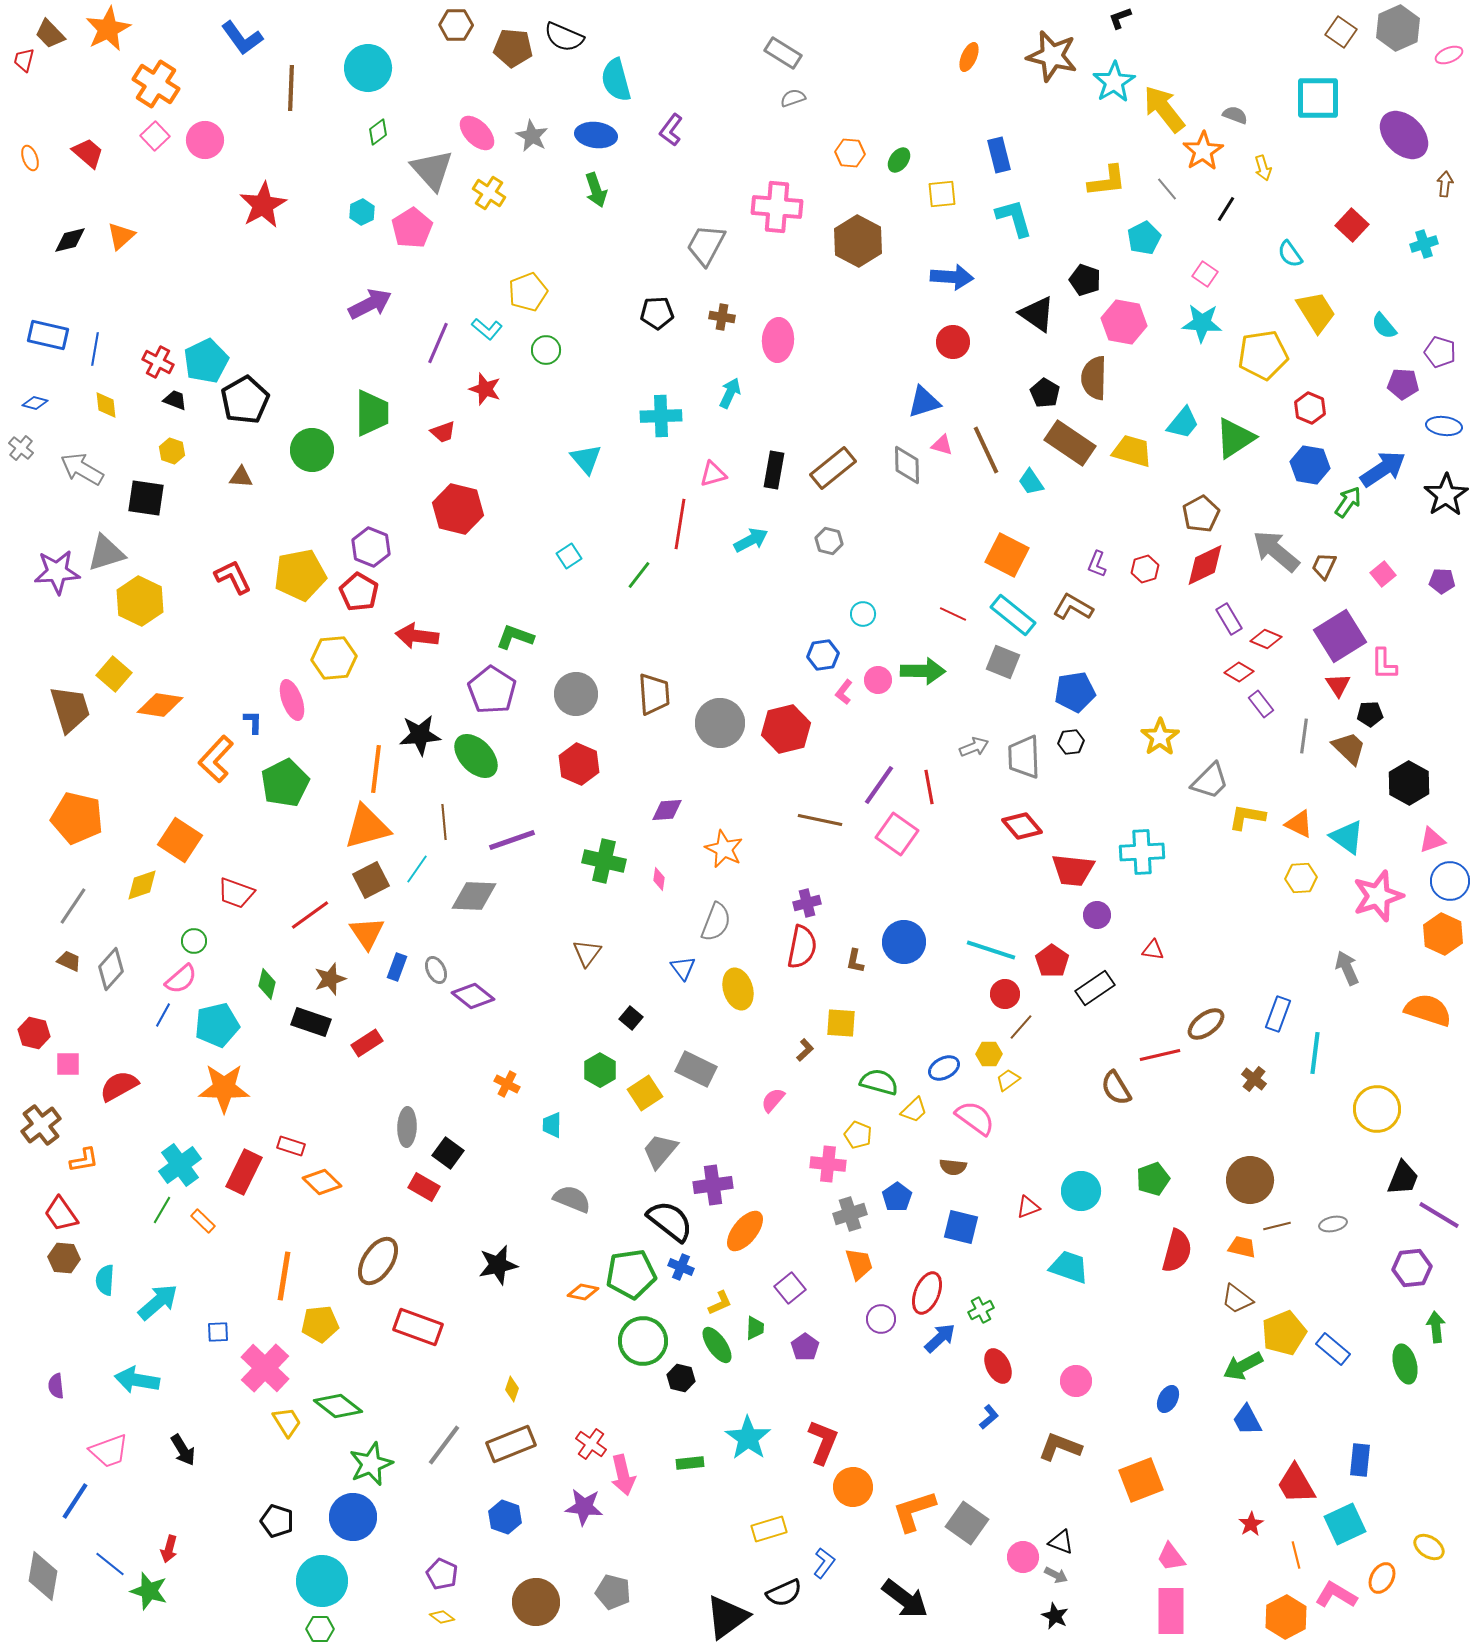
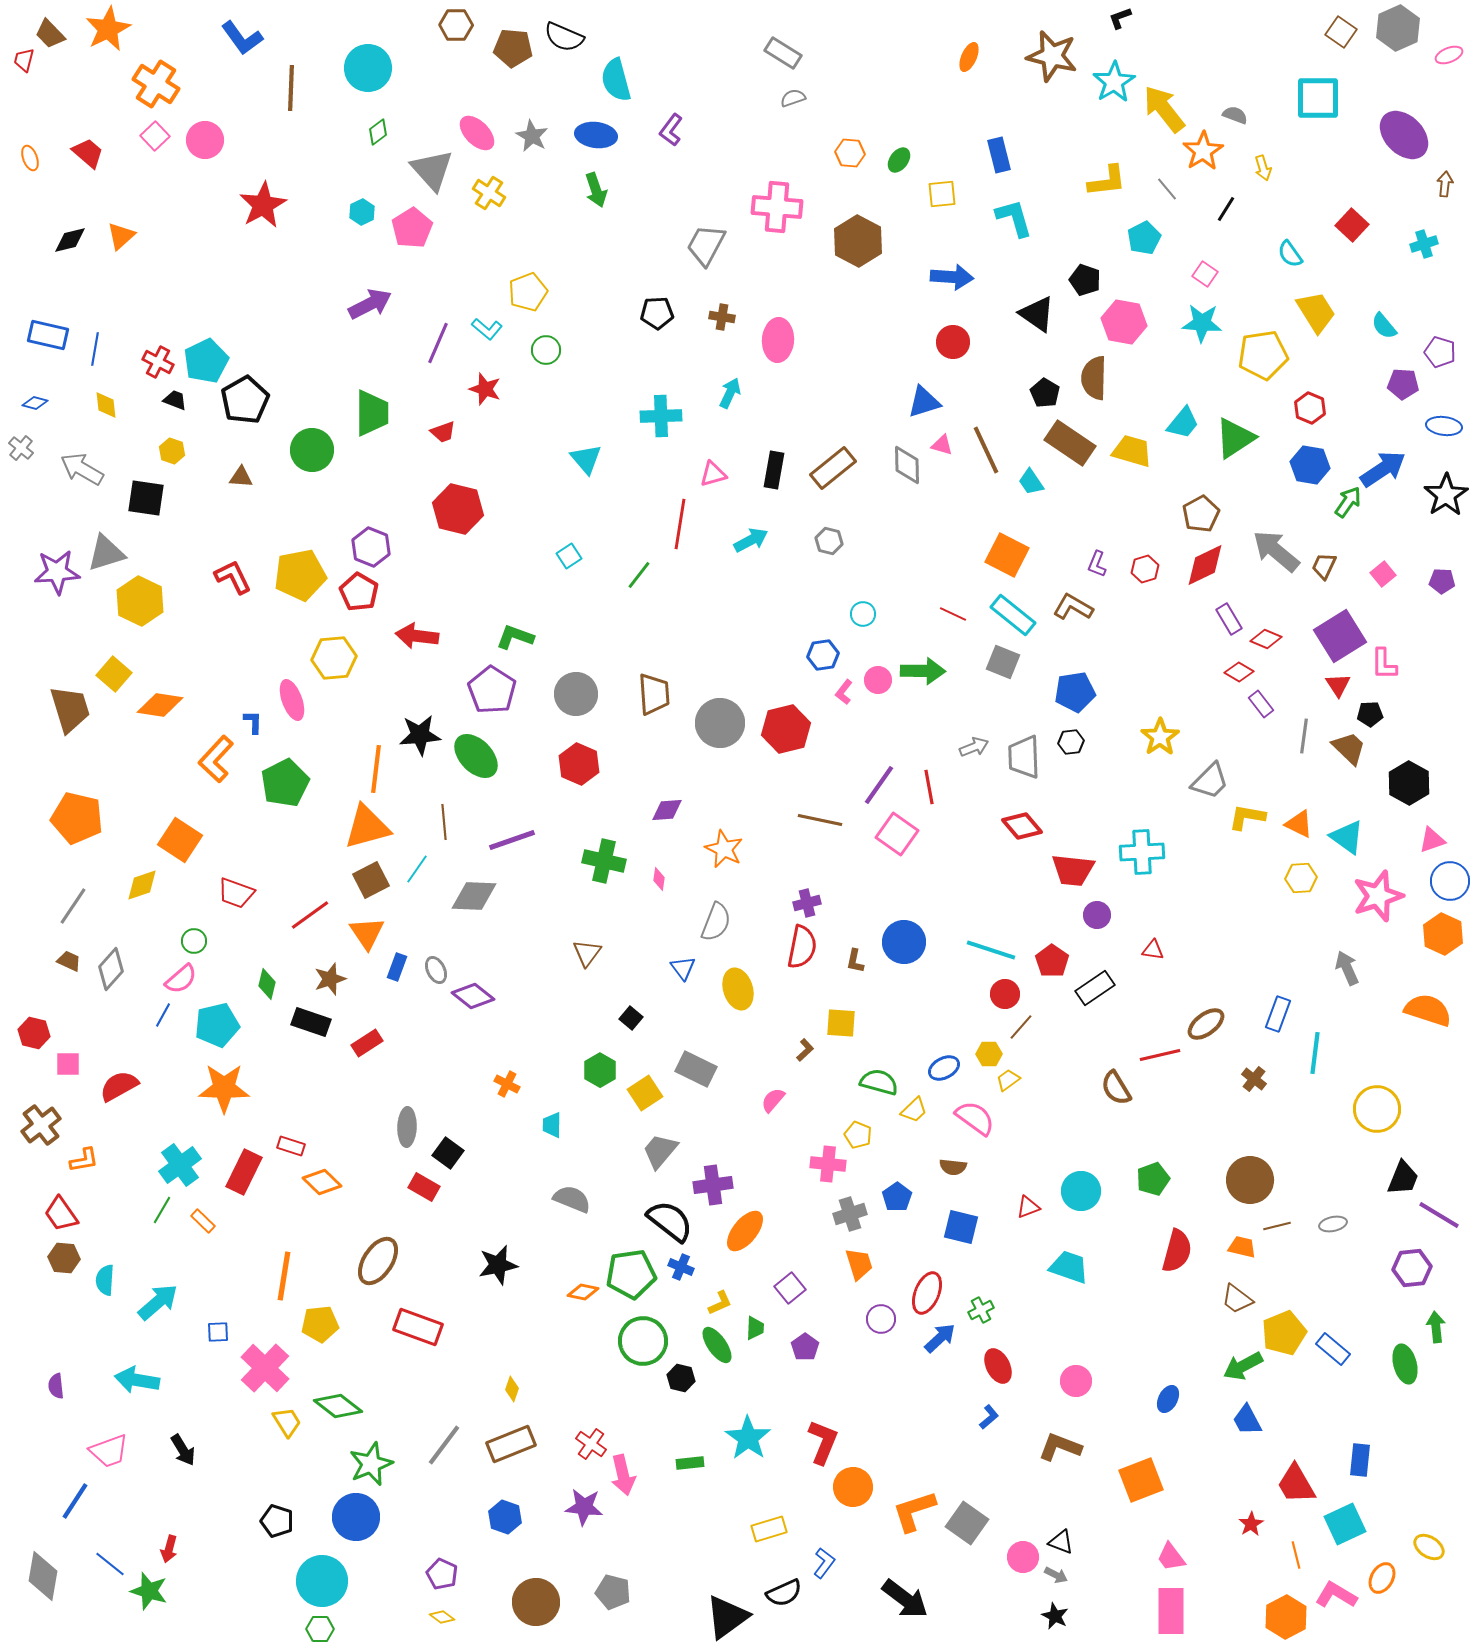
blue circle at (353, 1517): moved 3 px right
